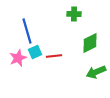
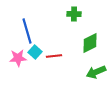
cyan square: rotated 24 degrees counterclockwise
pink star: rotated 18 degrees clockwise
